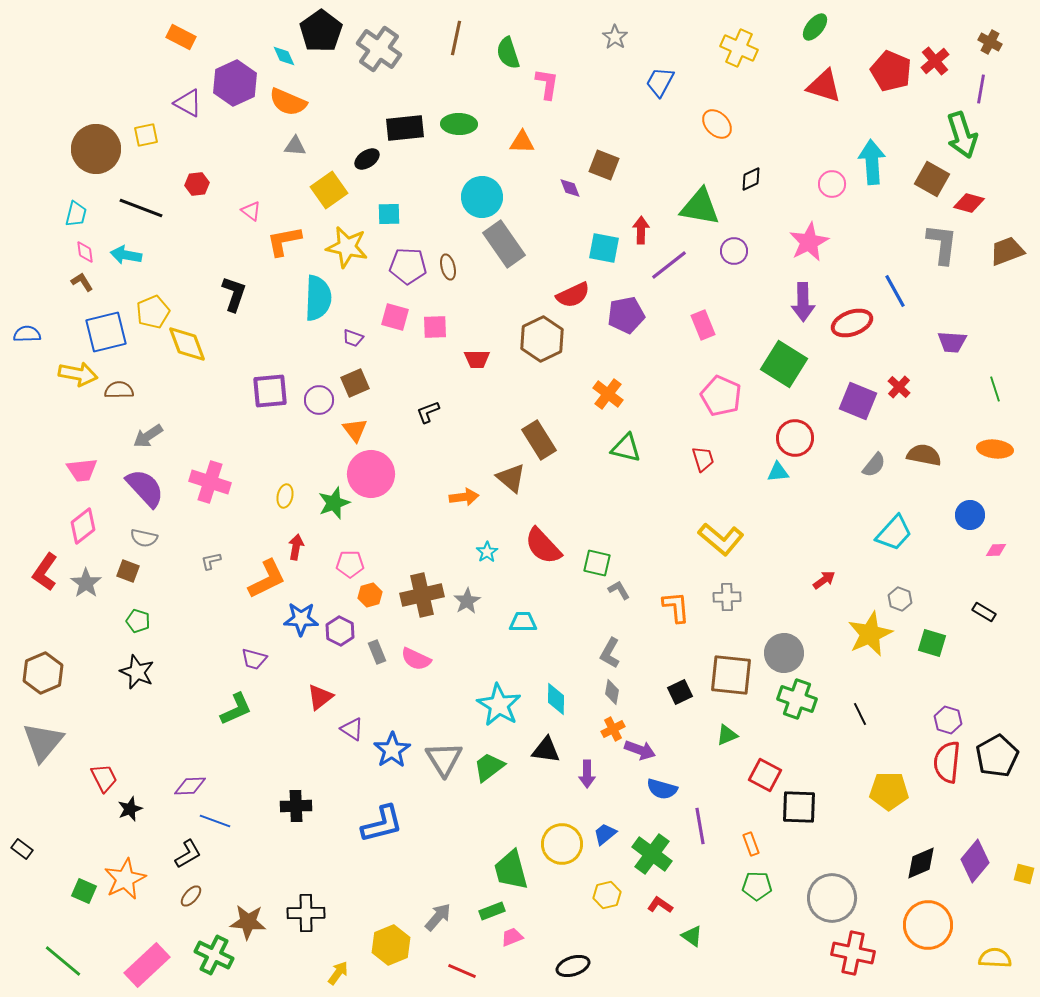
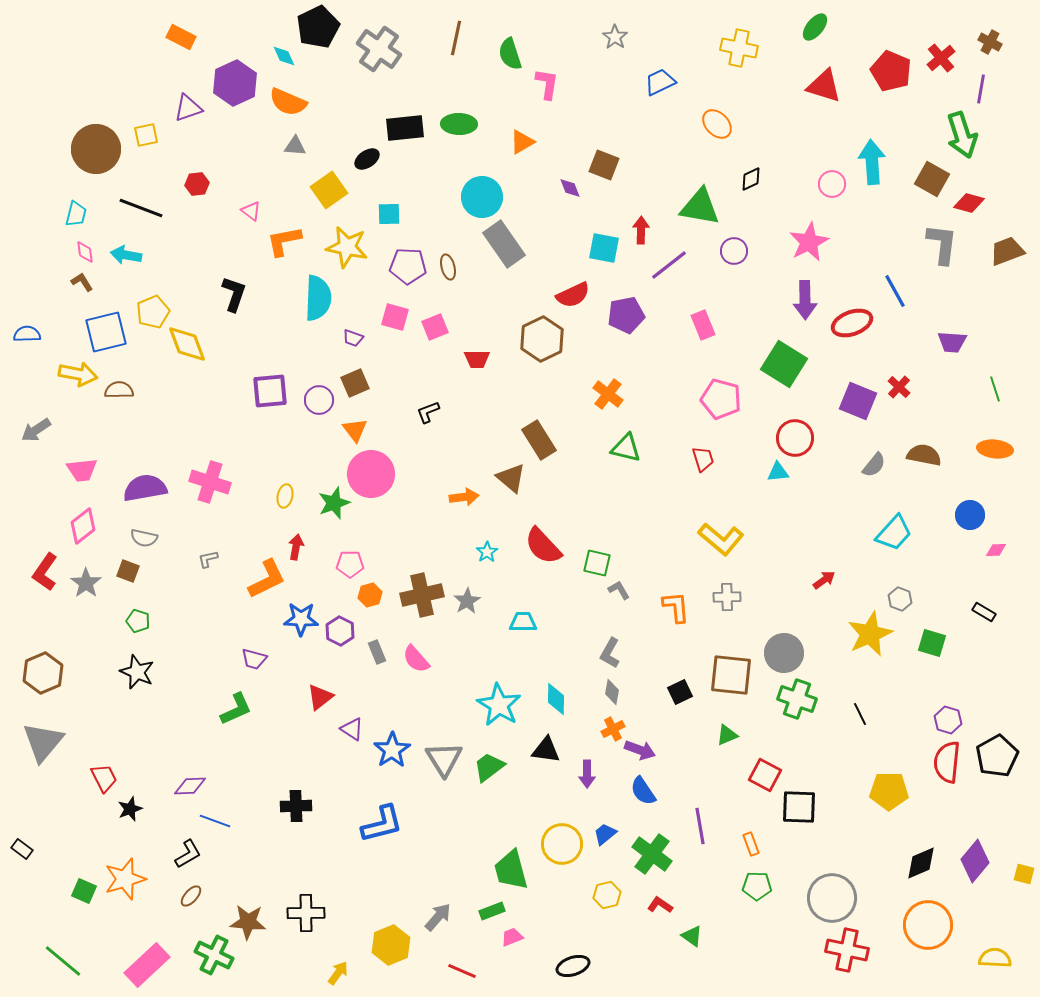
black pentagon at (321, 31): moved 3 px left, 4 px up; rotated 9 degrees clockwise
yellow cross at (739, 48): rotated 12 degrees counterclockwise
green semicircle at (508, 53): moved 2 px right, 1 px down
red cross at (935, 61): moved 6 px right, 3 px up
blue trapezoid at (660, 82): rotated 36 degrees clockwise
purple triangle at (188, 103): moved 5 px down; rotated 48 degrees counterclockwise
orange triangle at (522, 142): rotated 32 degrees counterclockwise
purple arrow at (803, 302): moved 2 px right, 2 px up
pink square at (435, 327): rotated 20 degrees counterclockwise
pink pentagon at (721, 396): moved 3 px down; rotated 9 degrees counterclockwise
gray arrow at (148, 436): moved 112 px left, 6 px up
purple semicircle at (145, 488): rotated 57 degrees counterclockwise
gray L-shape at (211, 561): moved 3 px left, 2 px up
pink semicircle at (416, 659): rotated 24 degrees clockwise
blue semicircle at (662, 789): moved 19 px left, 2 px down; rotated 40 degrees clockwise
orange star at (125, 879): rotated 9 degrees clockwise
red cross at (853, 953): moved 6 px left, 3 px up
